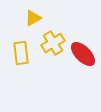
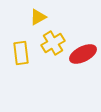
yellow triangle: moved 5 px right, 1 px up
red ellipse: rotated 72 degrees counterclockwise
